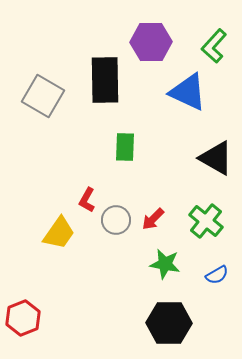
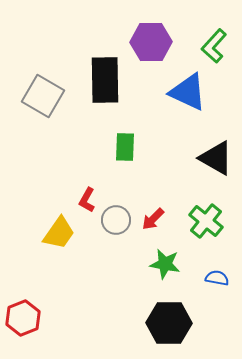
blue semicircle: moved 3 px down; rotated 140 degrees counterclockwise
